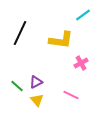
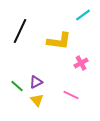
black line: moved 2 px up
yellow L-shape: moved 2 px left, 1 px down
